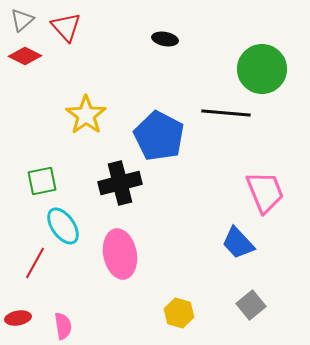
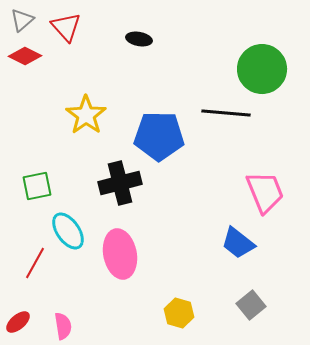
black ellipse: moved 26 px left
blue pentagon: rotated 27 degrees counterclockwise
green square: moved 5 px left, 5 px down
cyan ellipse: moved 5 px right, 5 px down
blue trapezoid: rotated 9 degrees counterclockwise
red ellipse: moved 4 px down; rotated 30 degrees counterclockwise
